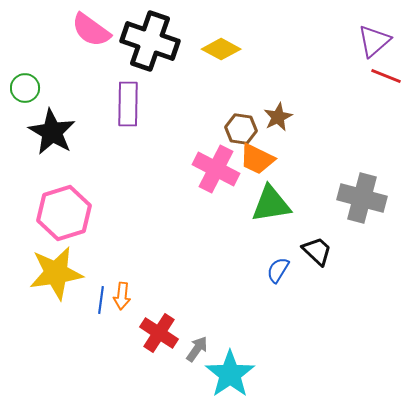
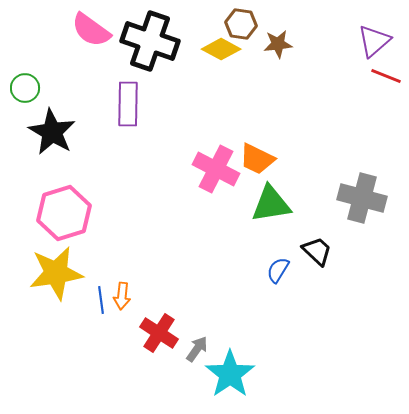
brown star: moved 73 px up; rotated 20 degrees clockwise
brown hexagon: moved 105 px up
blue line: rotated 16 degrees counterclockwise
